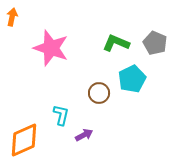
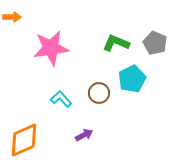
orange arrow: rotated 78 degrees clockwise
pink star: rotated 27 degrees counterclockwise
cyan L-shape: moved 16 px up; rotated 55 degrees counterclockwise
